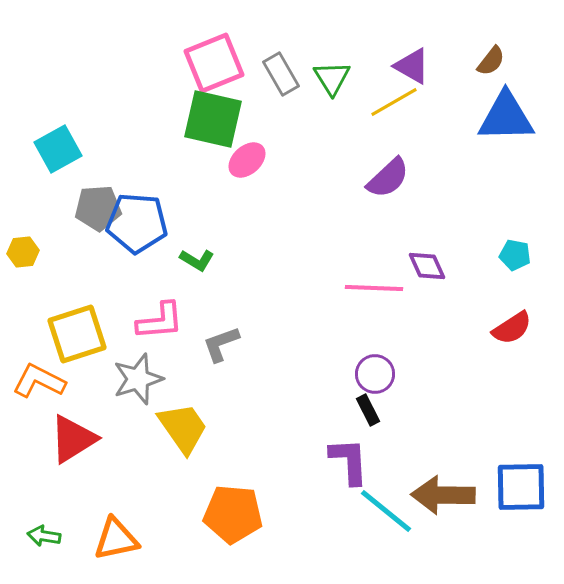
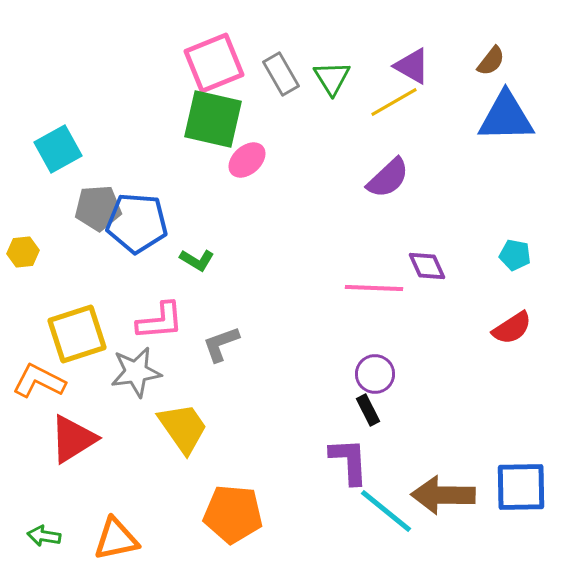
gray star: moved 2 px left, 7 px up; rotated 9 degrees clockwise
